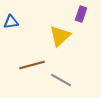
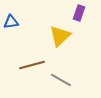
purple rectangle: moved 2 px left, 1 px up
